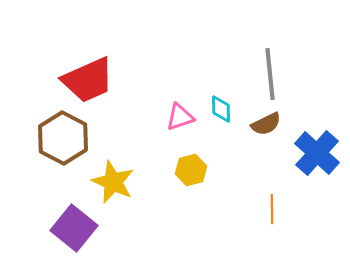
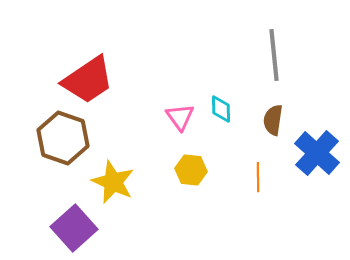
gray line: moved 4 px right, 19 px up
red trapezoid: rotated 10 degrees counterclockwise
pink triangle: rotated 48 degrees counterclockwise
brown semicircle: moved 7 px right, 4 px up; rotated 124 degrees clockwise
brown hexagon: rotated 9 degrees counterclockwise
yellow hexagon: rotated 20 degrees clockwise
orange line: moved 14 px left, 32 px up
purple square: rotated 9 degrees clockwise
